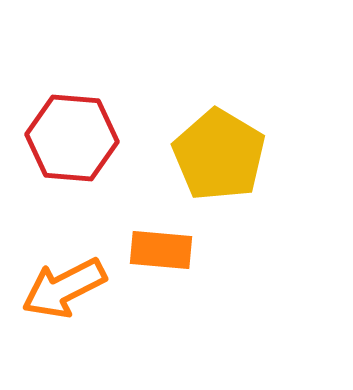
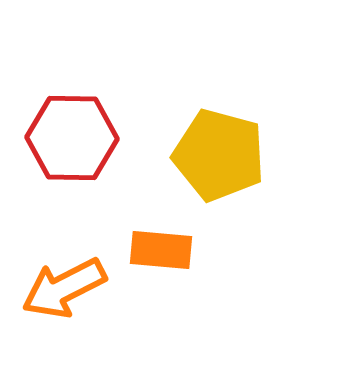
red hexagon: rotated 4 degrees counterclockwise
yellow pentagon: rotated 16 degrees counterclockwise
